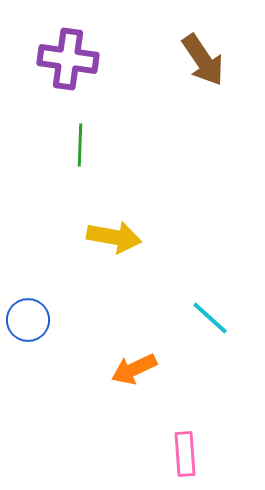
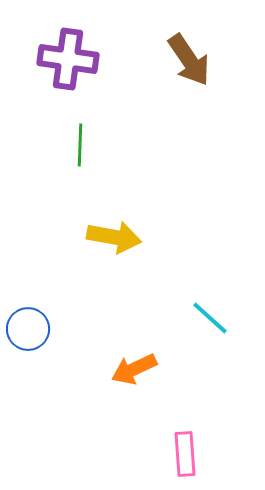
brown arrow: moved 14 px left
blue circle: moved 9 px down
